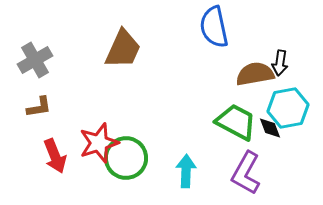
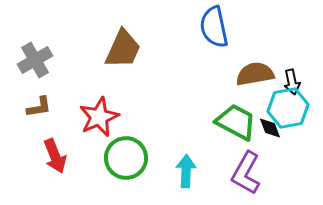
black arrow: moved 12 px right, 19 px down; rotated 20 degrees counterclockwise
red star: moved 26 px up; rotated 6 degrees counterclockwise
